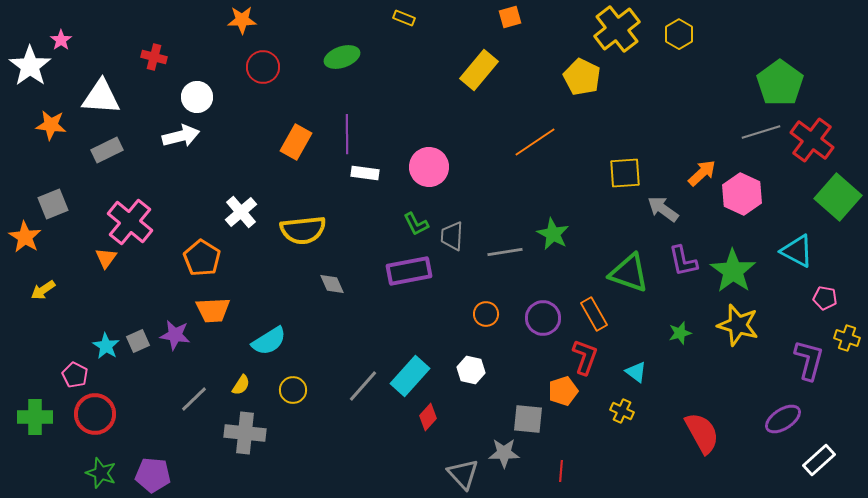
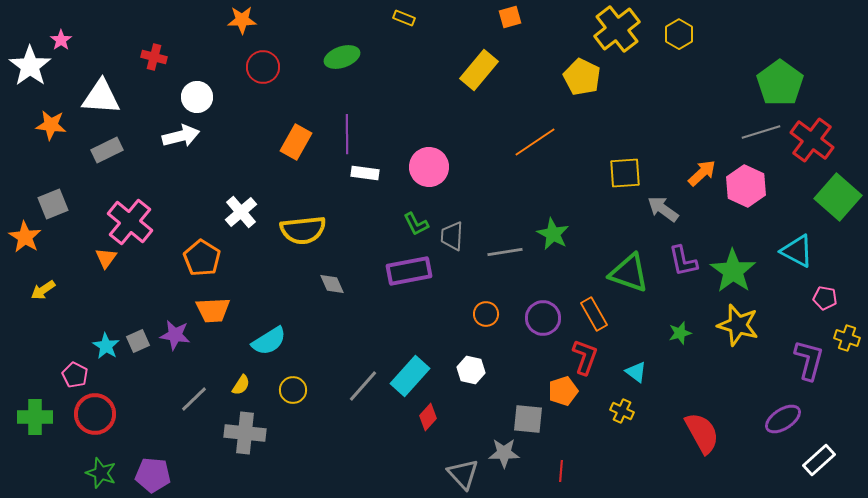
pink hexagon at (742, 194): moved 4 px right, 8 px up
